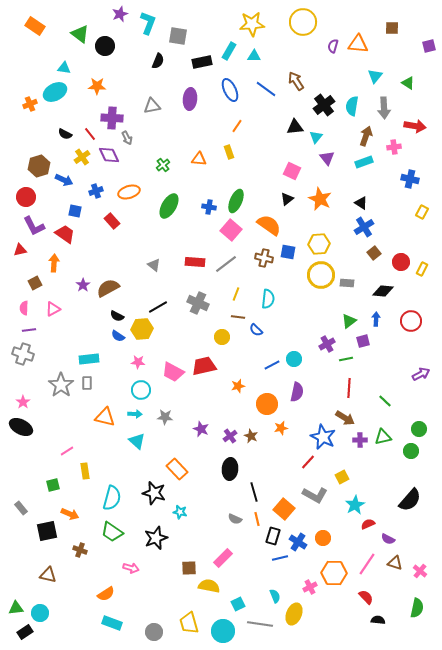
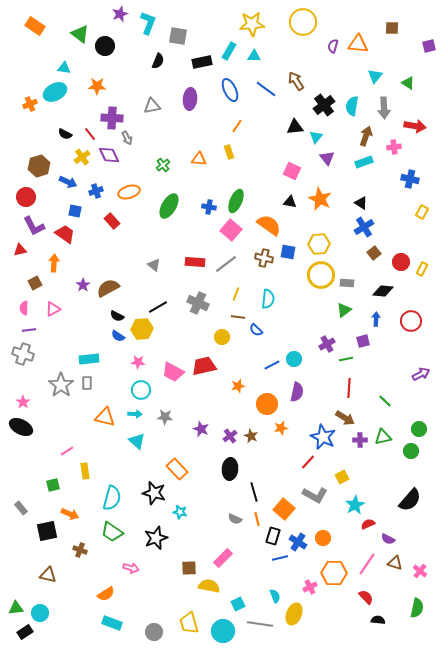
blue arrow at (64, 180): moved 4 px right, 2 px down
black triangle at (287, 199): moved 3 px right, 3 px down; rotated 48 degrees clockwise
green triangle at (349, 321): moved 5 px left, 11 px up
